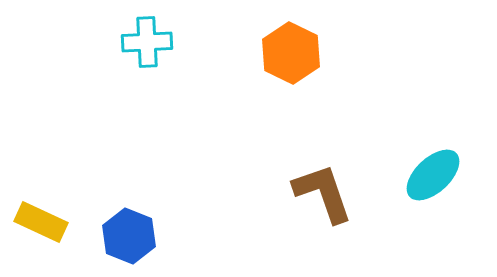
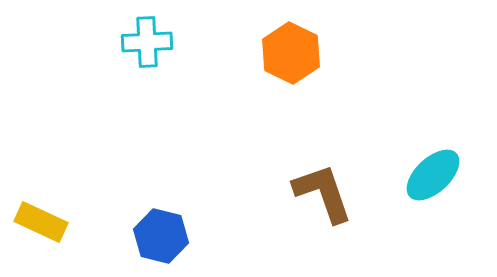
blue hexagon: moved 32 px right; rotated 8 degrees counterclockwise
